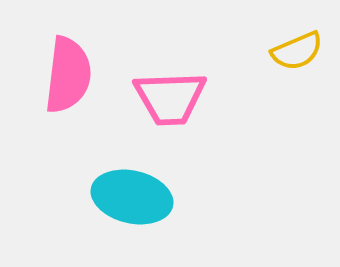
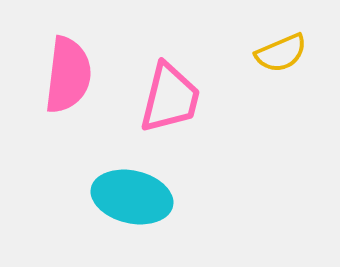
yellow semicircle: moved 16 px left, 2 px down
pink trapezoid: rotated 74 degrees counterclockwise
